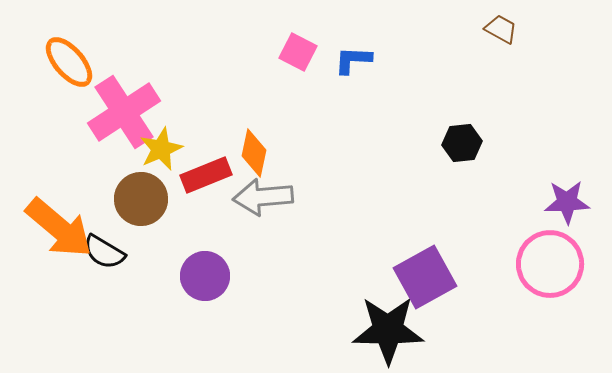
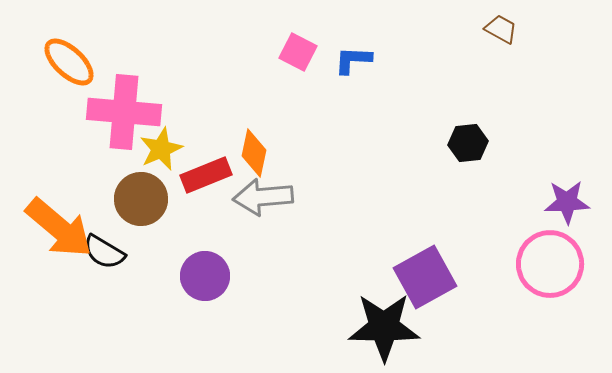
orange ellipse: rotated 6 degrees counterclockwise
pink cross: rotated 38 degrees clockwise
black hexagon: moved 6 px right
black star: moved 4 px left, 3 px up
